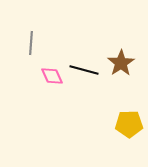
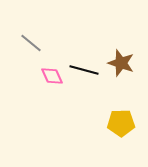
gray line: rotated 55 degrees counterclockwise
brown star: rotated 20 degrees counterclockwise
yellow pentagon: moved 8 px left, 1 px up
